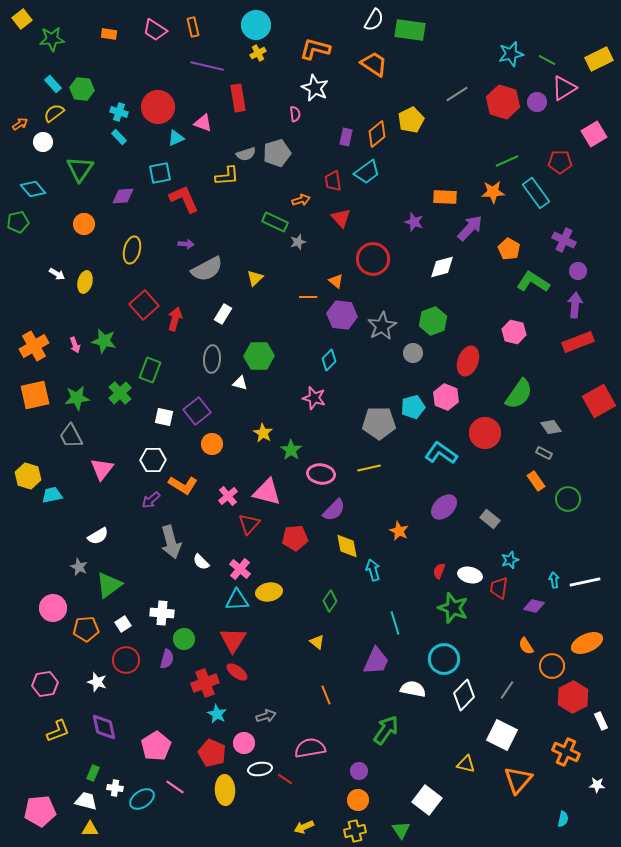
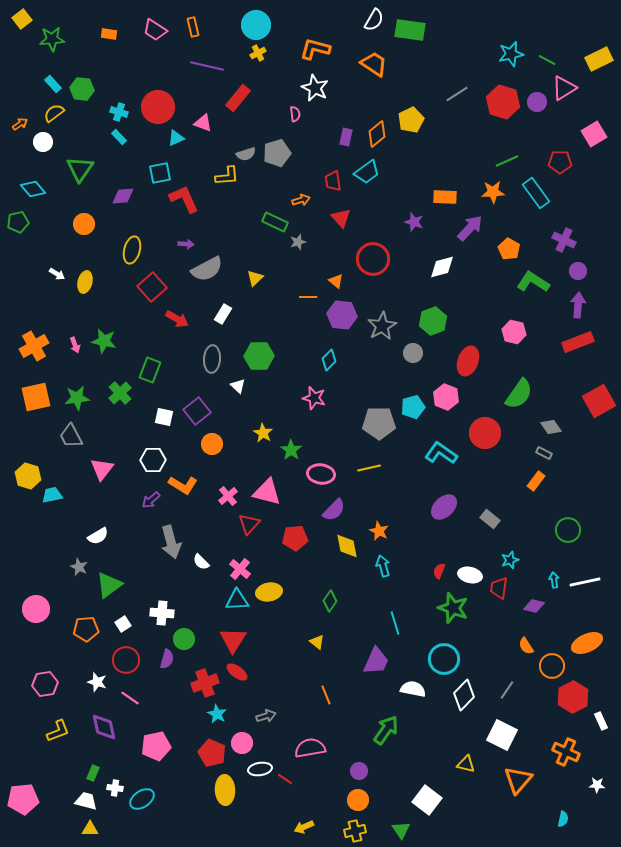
red rectangle at (238, 98): rotated 48 degrees clockwise
red square at (144, 305): moved 8 px right, 18 px up
purple arrow at (575, 305): moved 3 px right
red arrow at (175, 319): moved 2 px right; rotated 105 degrees clockwise
white triangle at (240, 383): moved 2 px left, 3 px down; rotated 28 degrees clockwise
orange square at (35, 395): moved 1 px right, 2 px down
orange rectangle at (536, 481): rotated 72 degrees clockwise
green circle at (568, 499): moved 31 px down
orange star at (399, 531): moved 20 px left
cyan arrow at (373, 570): moved 10 px right, 4 px up
pink circle at (53, 608): moved 17 px left, 1 px down
pink circle at (244, 743): moved 2 px left
pink pentagon at (156, 746): rotated 20 degrees clockwise
pink line at (175, 787): moved 45 px left, 89 px up
pink pentagon at (40, 811): moved 17 px left, 12 px up
